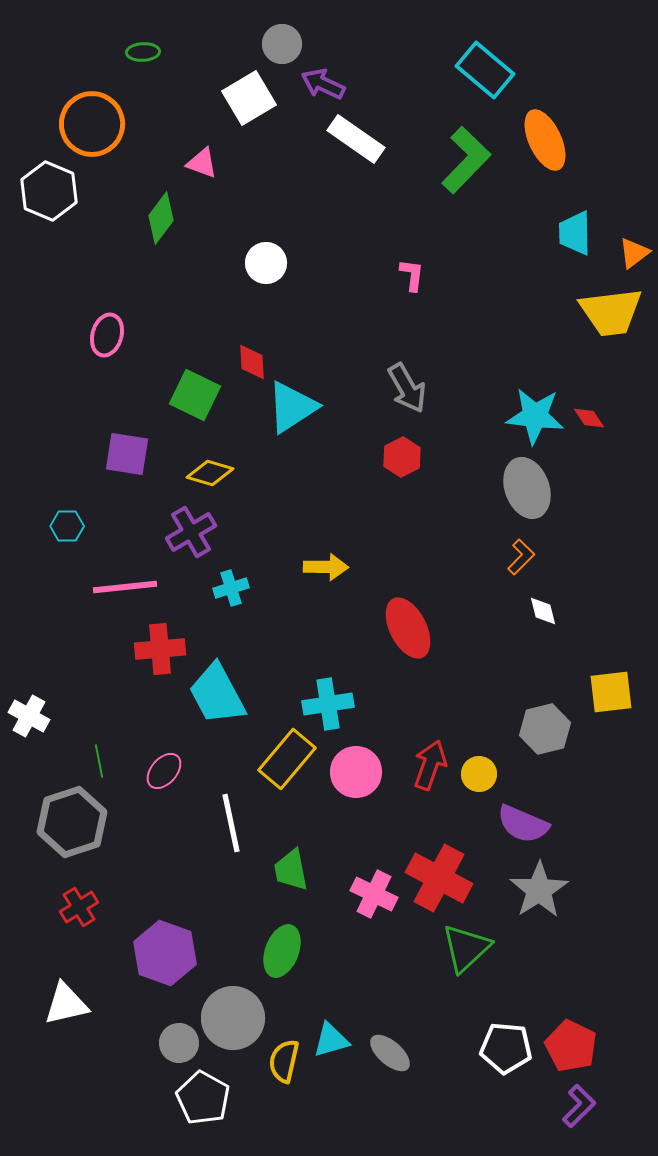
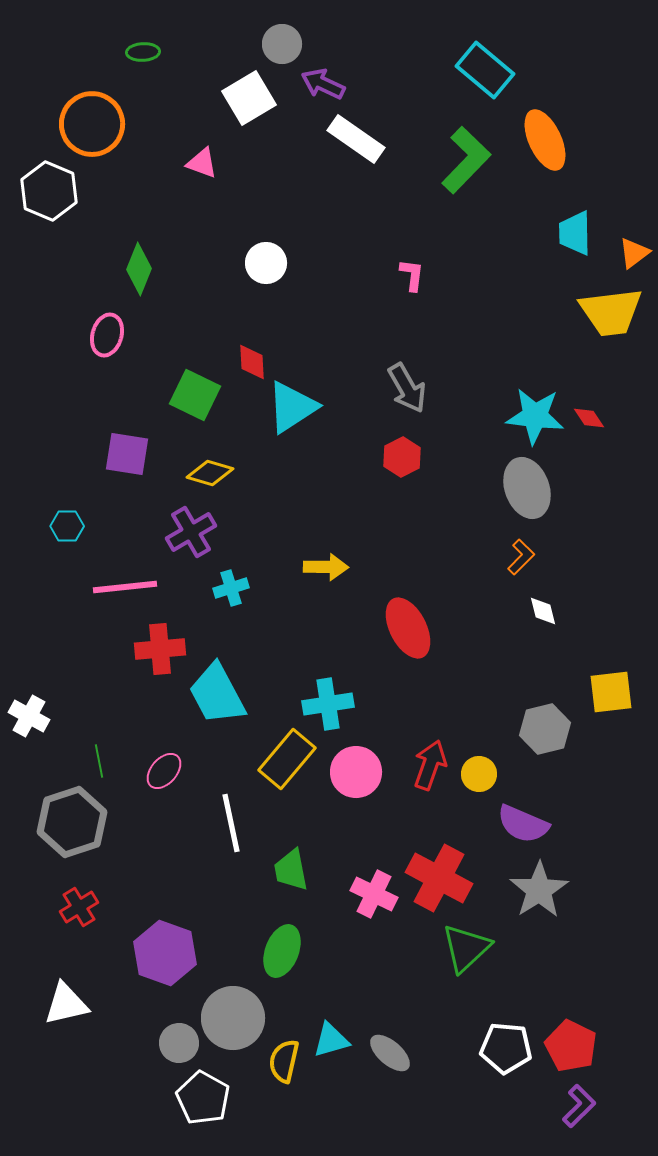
green diamond at (161, 218): moved 22 px left, 51 px down; rotated 15 degrees counterclockwise
